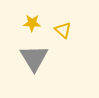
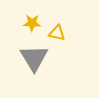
yellow triangle: moved 6 px left, 3 px down; rotated 30 degrees counterclockwise
